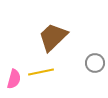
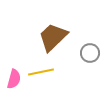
gray circle: moved 5 px left, 10 px up
